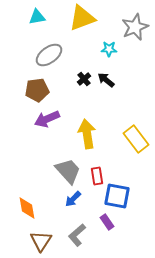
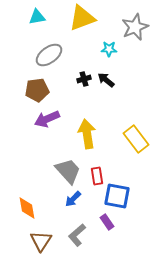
black cross: rotated 24 degrees clockwise
